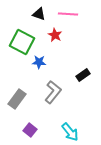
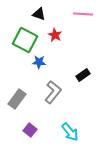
pink line: moved 15 px right
green square: moved 3 px right, 2 px up
